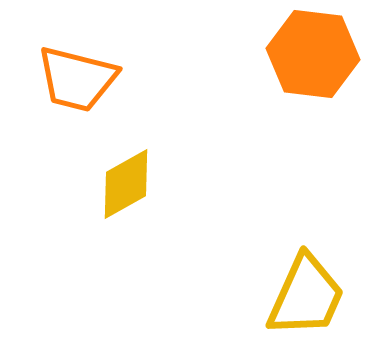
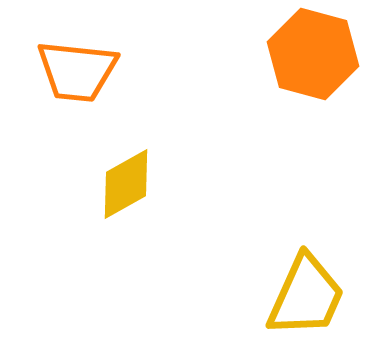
orange hexagon: rotated 8 degrees clockwise
orange trapezoid: moved 8 px up; rotated 8 degrees counterclockwise
